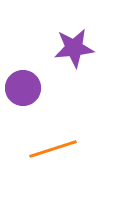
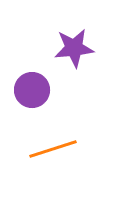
purple circle: moved 9 px right, 2 px down
